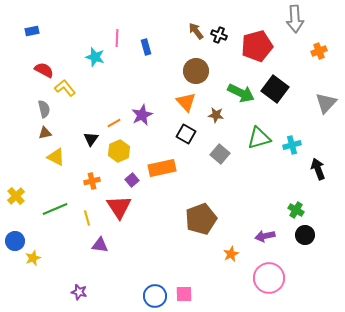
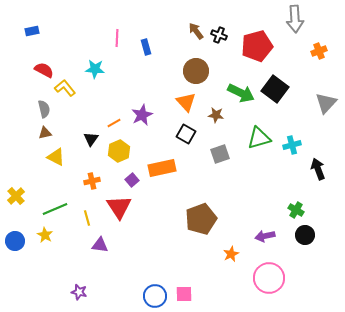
cyan star at (95, 57): moved 12 px down; rotated 12 degrees counterclockwise
gray square at (220, 154): rotated 30 degrees clockwise
yellow star at (33, 258): moved 12 px right, 23 px up; rotated 21 degrees counterclockwise
